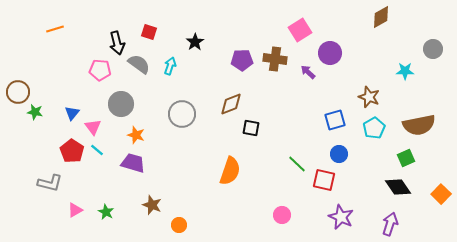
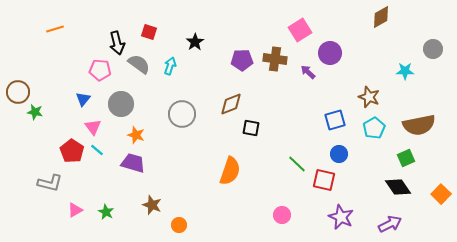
blue triangle at (72, 113): moved 11 px right, 14 px up
purple arrow at (390, 224): rotated 45 degrees clockwise
